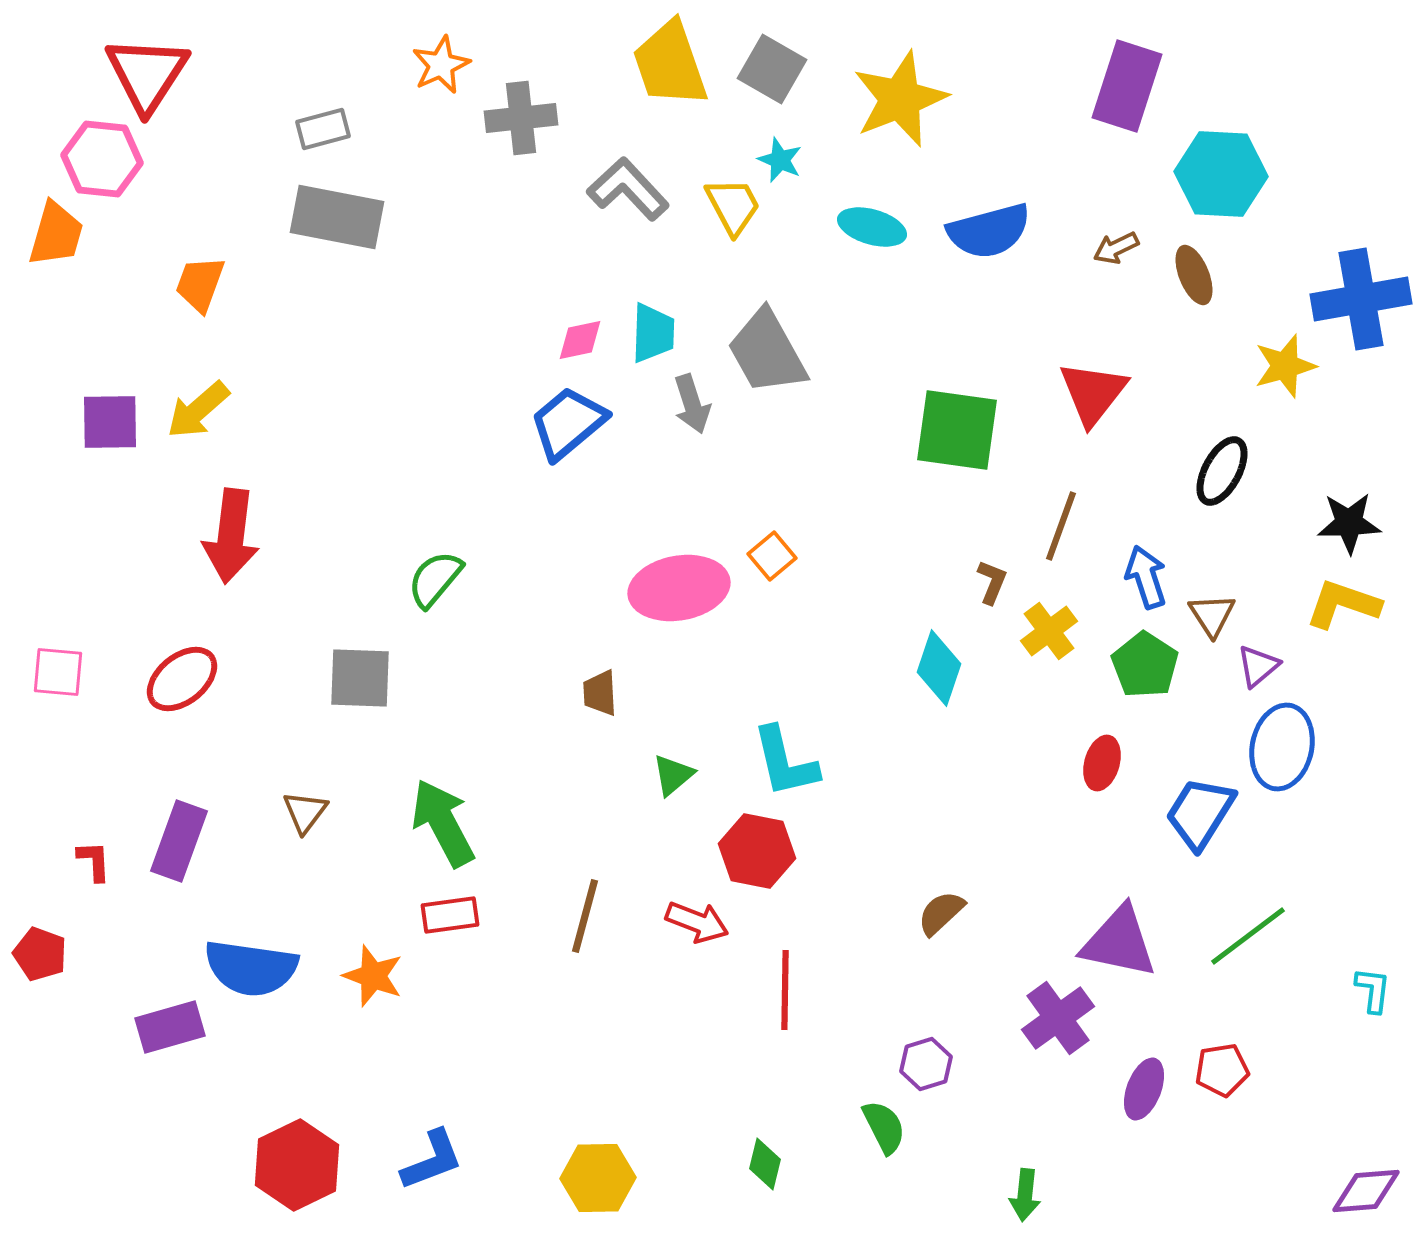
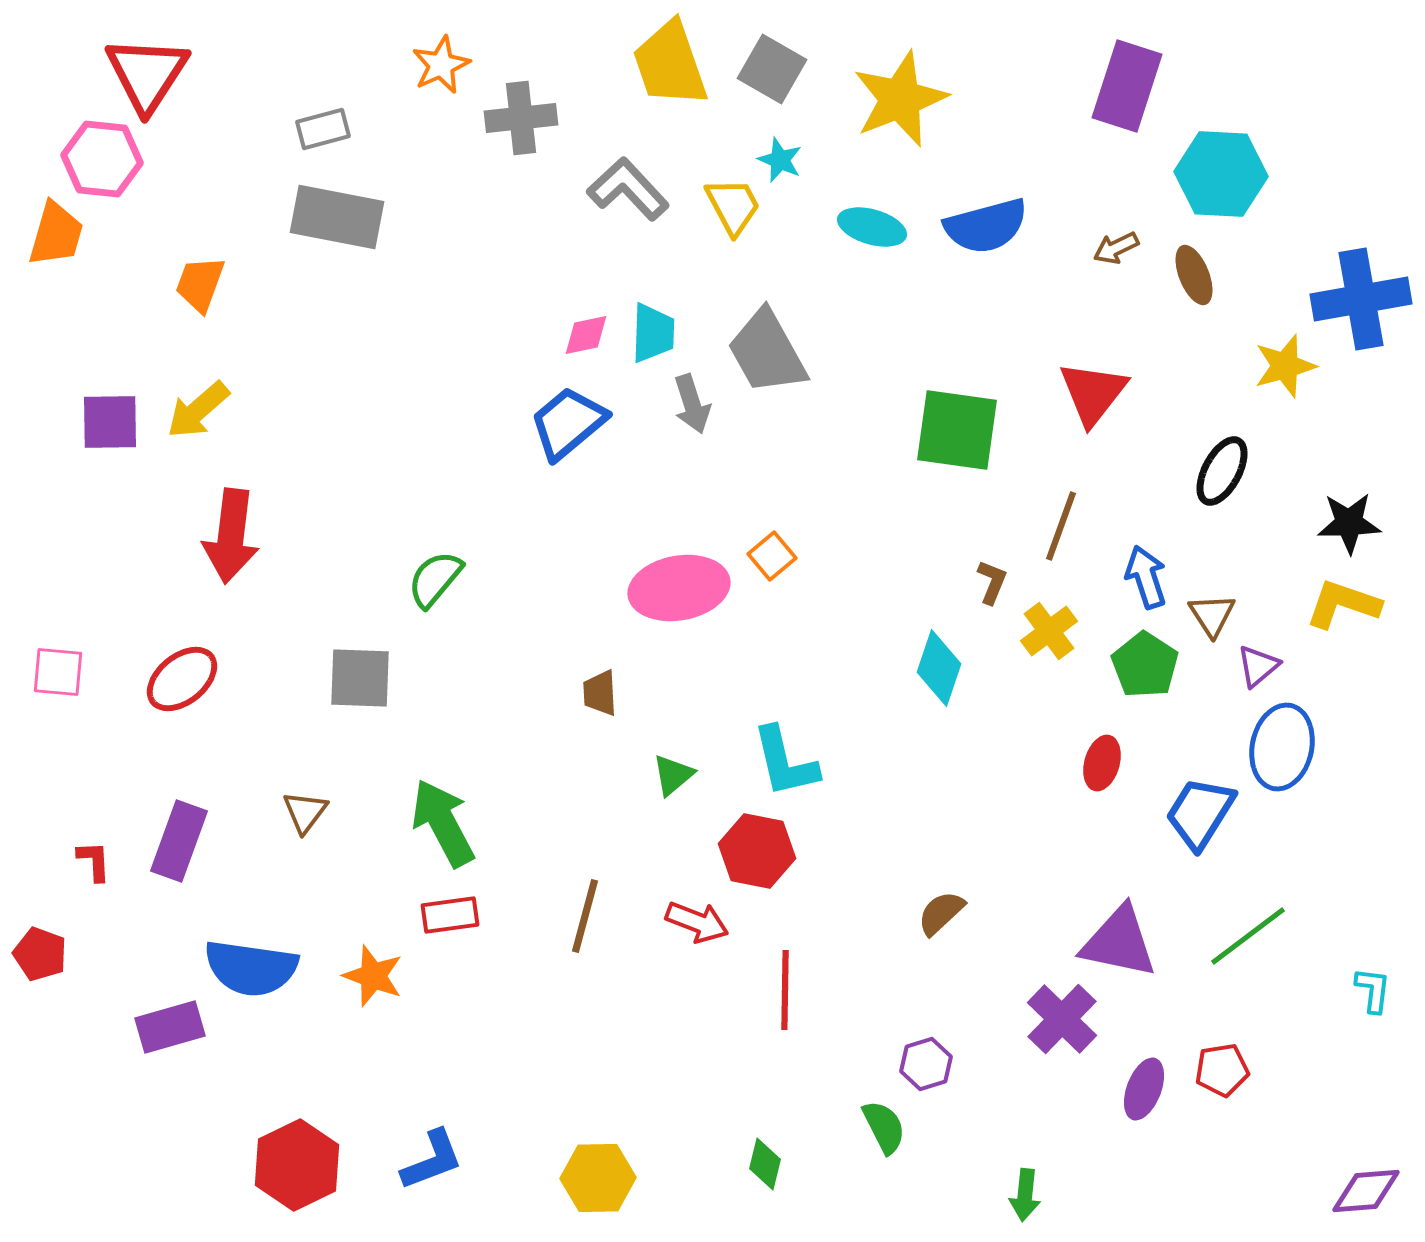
blue semicircle at (989, 231): moved 3 px left, 5 px up
pink diamond at (580, 340): moved 6 px right, 5 px up
purple cross at (1058, 1018): moved 4 px right, 1 px down; rotated 10 degrees counterclockwise
